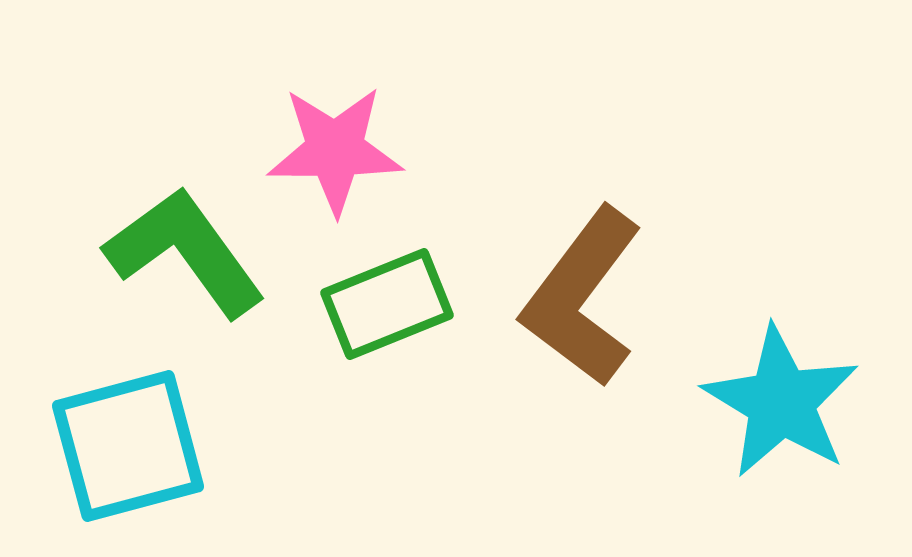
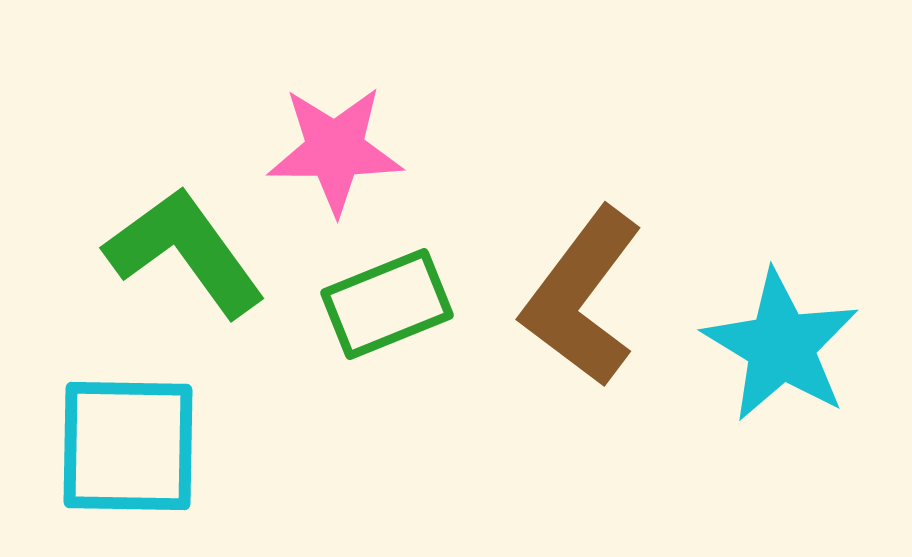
cyan star: moved 56 px up
cyan square: rotated 16 degrees clockwise
